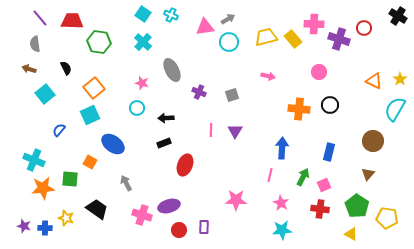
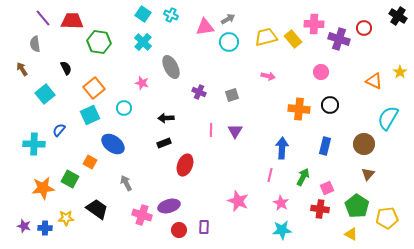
purple line at (40, 18): moved 3 px right
brown arrow at (29, 69): moved 7 px left; rotated 40 degrees clockwise
gray ellipse at (172, 70): moved 1 px left, 3 px up
pink circle at (319, 72): moved 2 px right
yellow star at (400, 79): moved 7 px up
cyan circle at (137, 108): moved 13 px left
cyan semicircle at (395, 109): moved 7 px left, 9 px down
brown circle at (373, 141): moved 9 px left, 3 px down
blue rectangle at (329, 152): moved 4 px left, 6 px up
cyan cross at (34, 160): moved 16 px up; rotated 20 degrees counterclockwise
green square at (70, 179): rotated 24 degrees clockwise
pink square at (324, 185): moved 3 px right, 3 px down
pink star at (236, 200): moved 2 px right, 1 px down; rotated 20 degrees clockwise
yellow star at (66, 218): rotated 21 degrees counterclockwise
yellow pentagon at (387, 218): rotated 15 degrees counterclockwise
